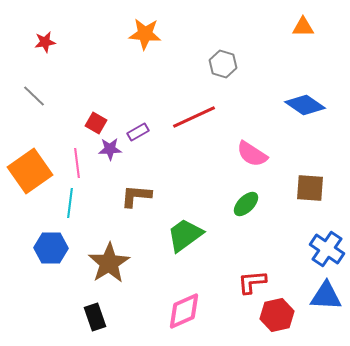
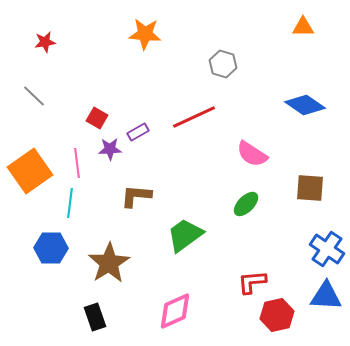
red square: moved 1 px right, 5 px up
pink diamond: moved 9 px left
